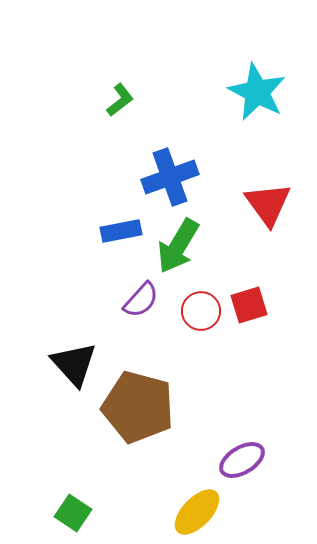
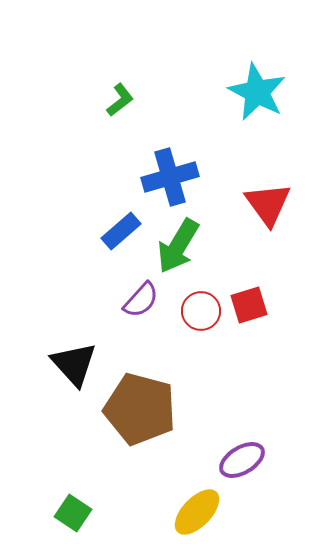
blue cross: rotated 4 degrees clockwise
blue rectangle: rotated 30 degrees counterclockwise
brown pentagon: moved 2 px right, 2 px down
